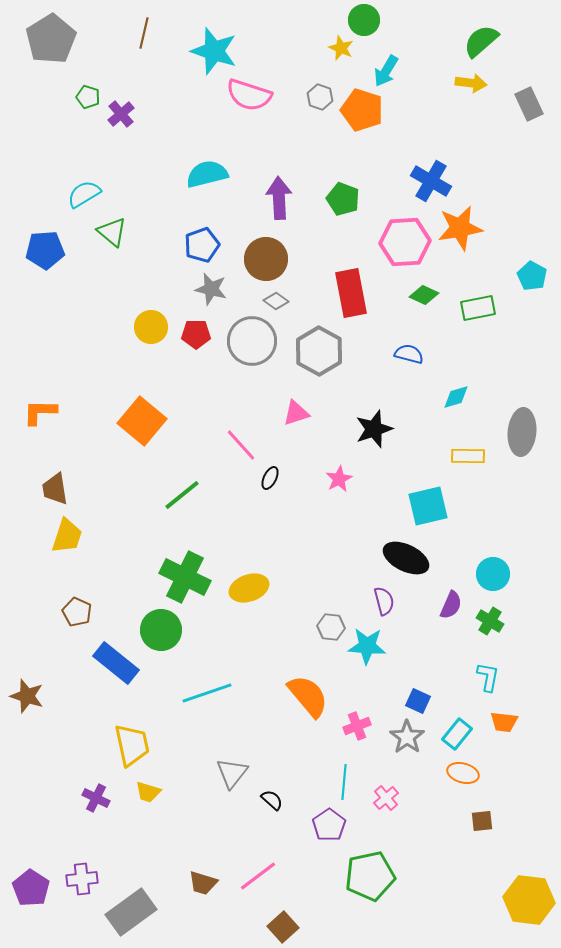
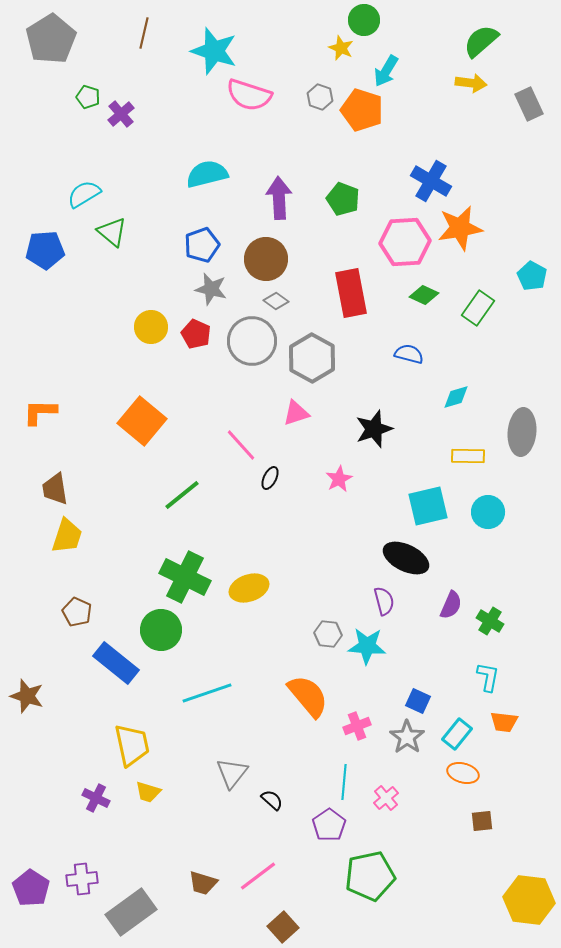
green rectangle at (478, 308): rotated 44 degrees counterclockwise
red pentagon at (196, 334): rotated 24 degrees clockwise
gray hexagon at (319, 351): moved 7 px left, 7 px down
cyan circle at (493, 574): moved 5 px left, 62 px up
gray hexagon at (331, 627): moved 3 px left, 7 px down
